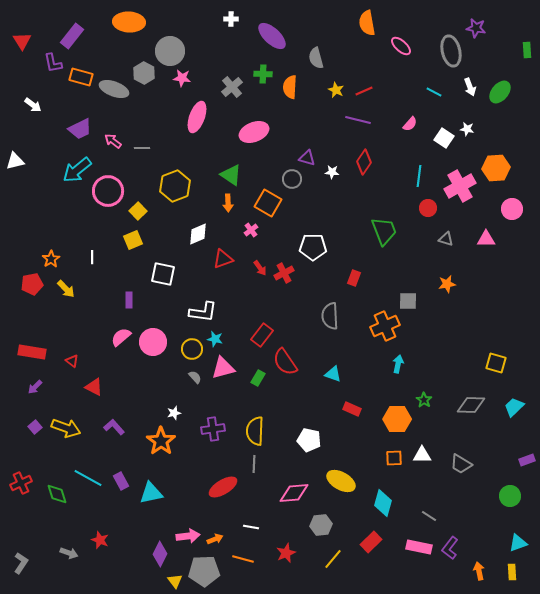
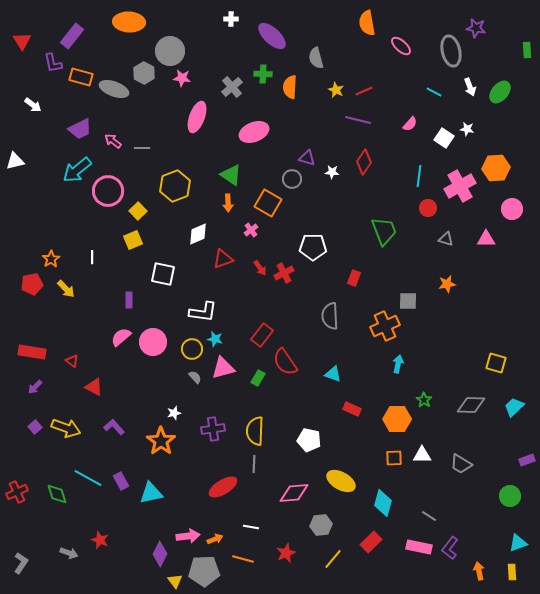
red cross at (21, 483): moved 4 px left, 9 px down
